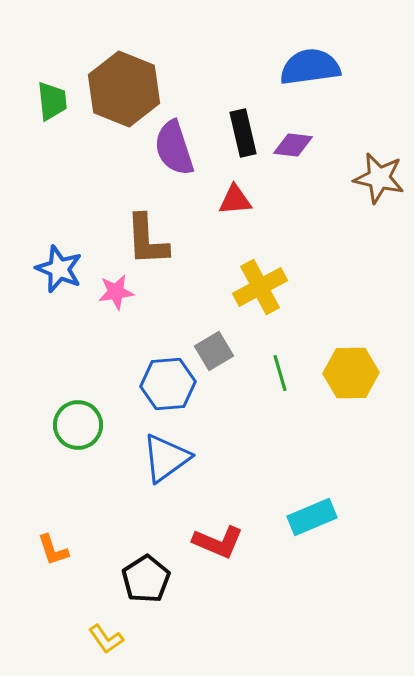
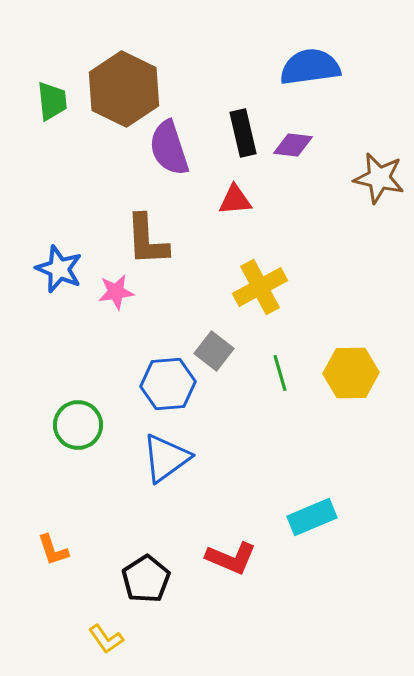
brown hexagon: rotated 4 degrees clockwise
purple semicircle: moved 5 px left
gray square: rotated 21 degrees counterclockwise
red L-shape: moved 13 px right, 16 px down
